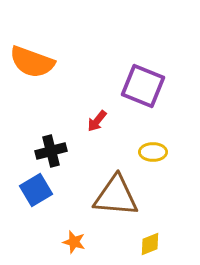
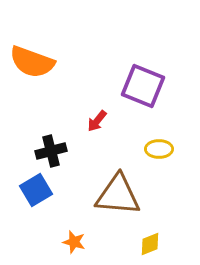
yellow ellipse: moved 6 px right, 3 px up
brown triangle: moved 2 px right, 1 px up
